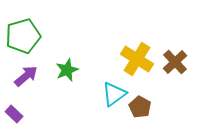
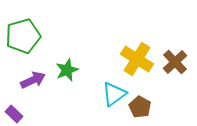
purple arrow: moved 7 px right, 4 px down; rotated 15 degrees clockwise
